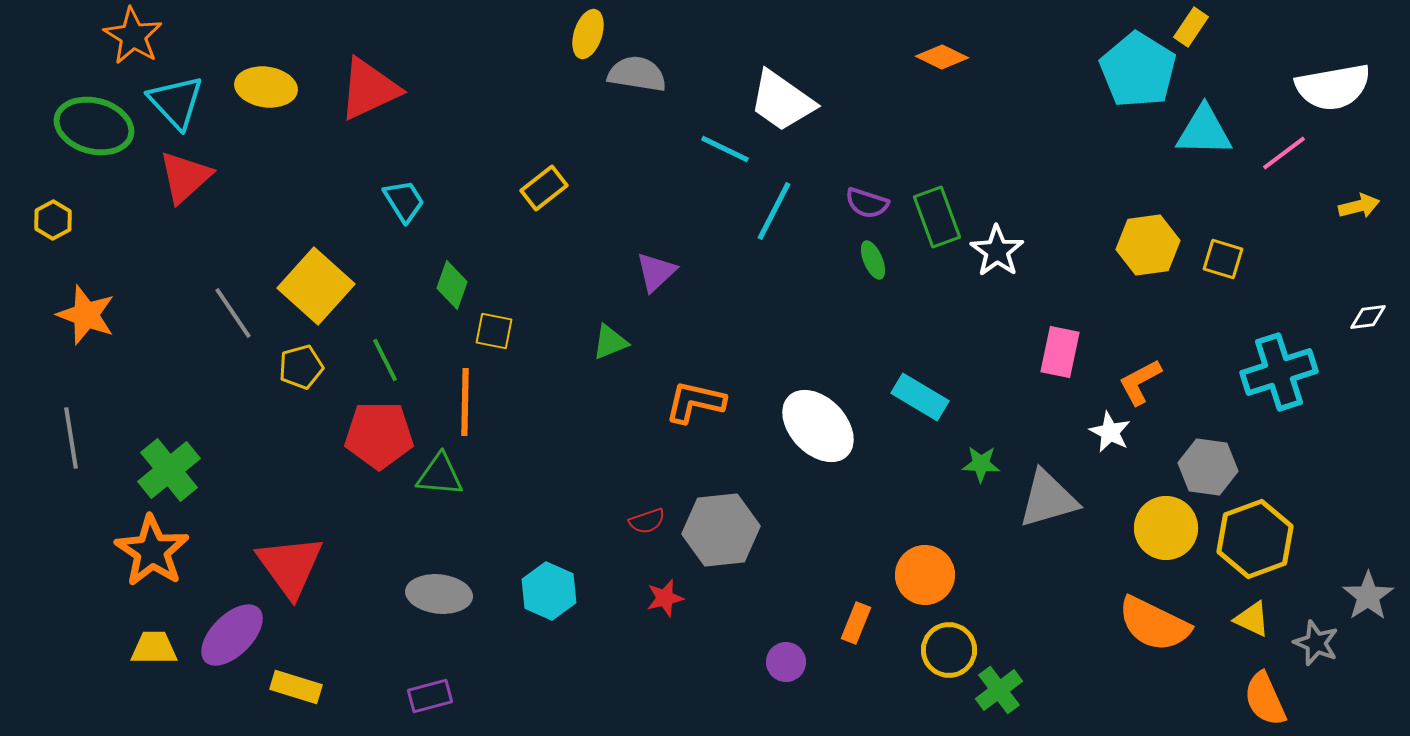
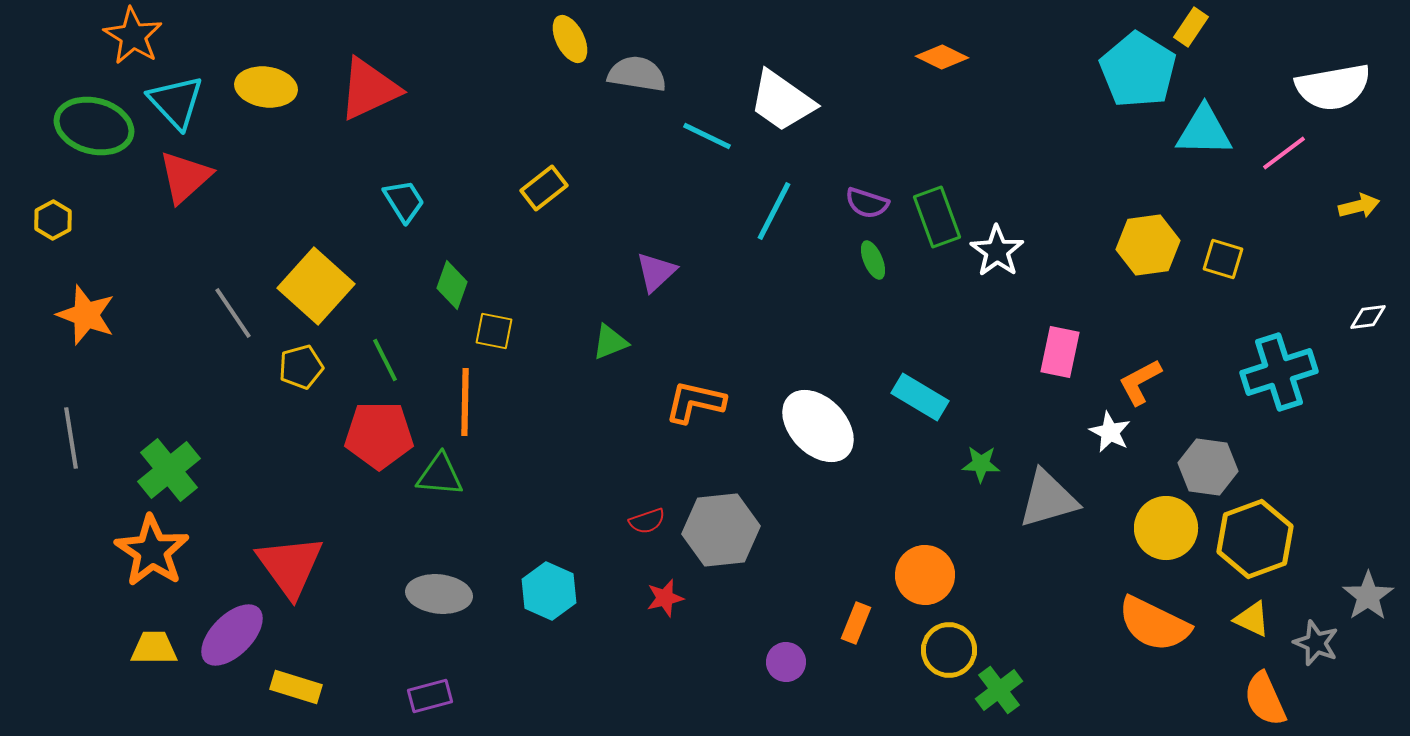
yellow ellipse at (588, 34): moved 18 px left, 5 px down; rotated 45 degrees counterclockwise
cyan line at (725, 149): moved 18 px left, 13 px up
